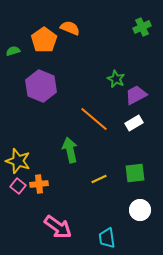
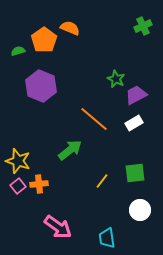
green cross: moved 1 px right, 1 px up
green semicircle: moved 5 px right
green arrow: rotated 65 degrees clockwise
yellow line: moved 3 px right, 2 px down; rotated 28 degrees counterclockwise
pink square: rotated 14 degrees clockwise
